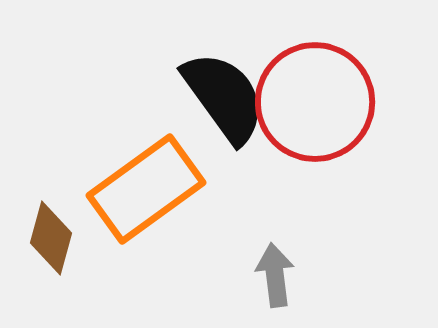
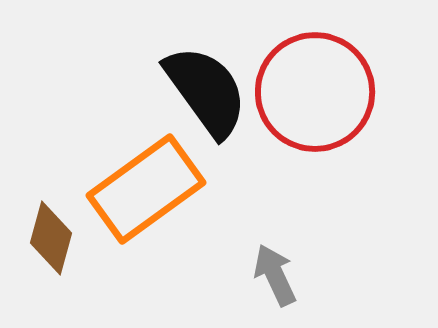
black semicircle: moved 18 px left, 6 px up
red circle: moved 10 px up
gray arrow: rotated 18 degrees counterclockwise
